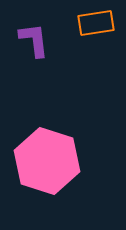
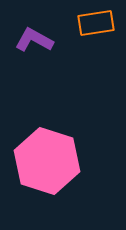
purple L-shape: rotated 54 degrees counterclockwise
